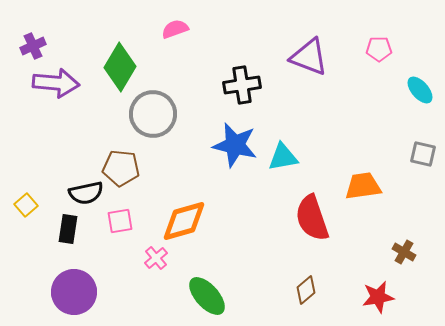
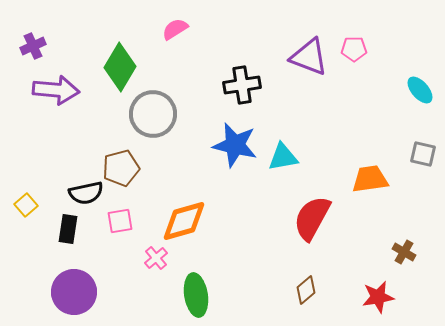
pink semicircle: rotated 12 degrees counterclockwise
pink pentagon: moved 25 px left
purple arrow: moved 7 px down
brown pentagon: rotated 21 degrees counterclockwise
orange trapezoid: moved 7 px right, 7 px up
red semicircle: rotated 48 degrees clockwise
green ellipse: moved 11 px left, 1 px up; rotated 33 degrees clockwise
